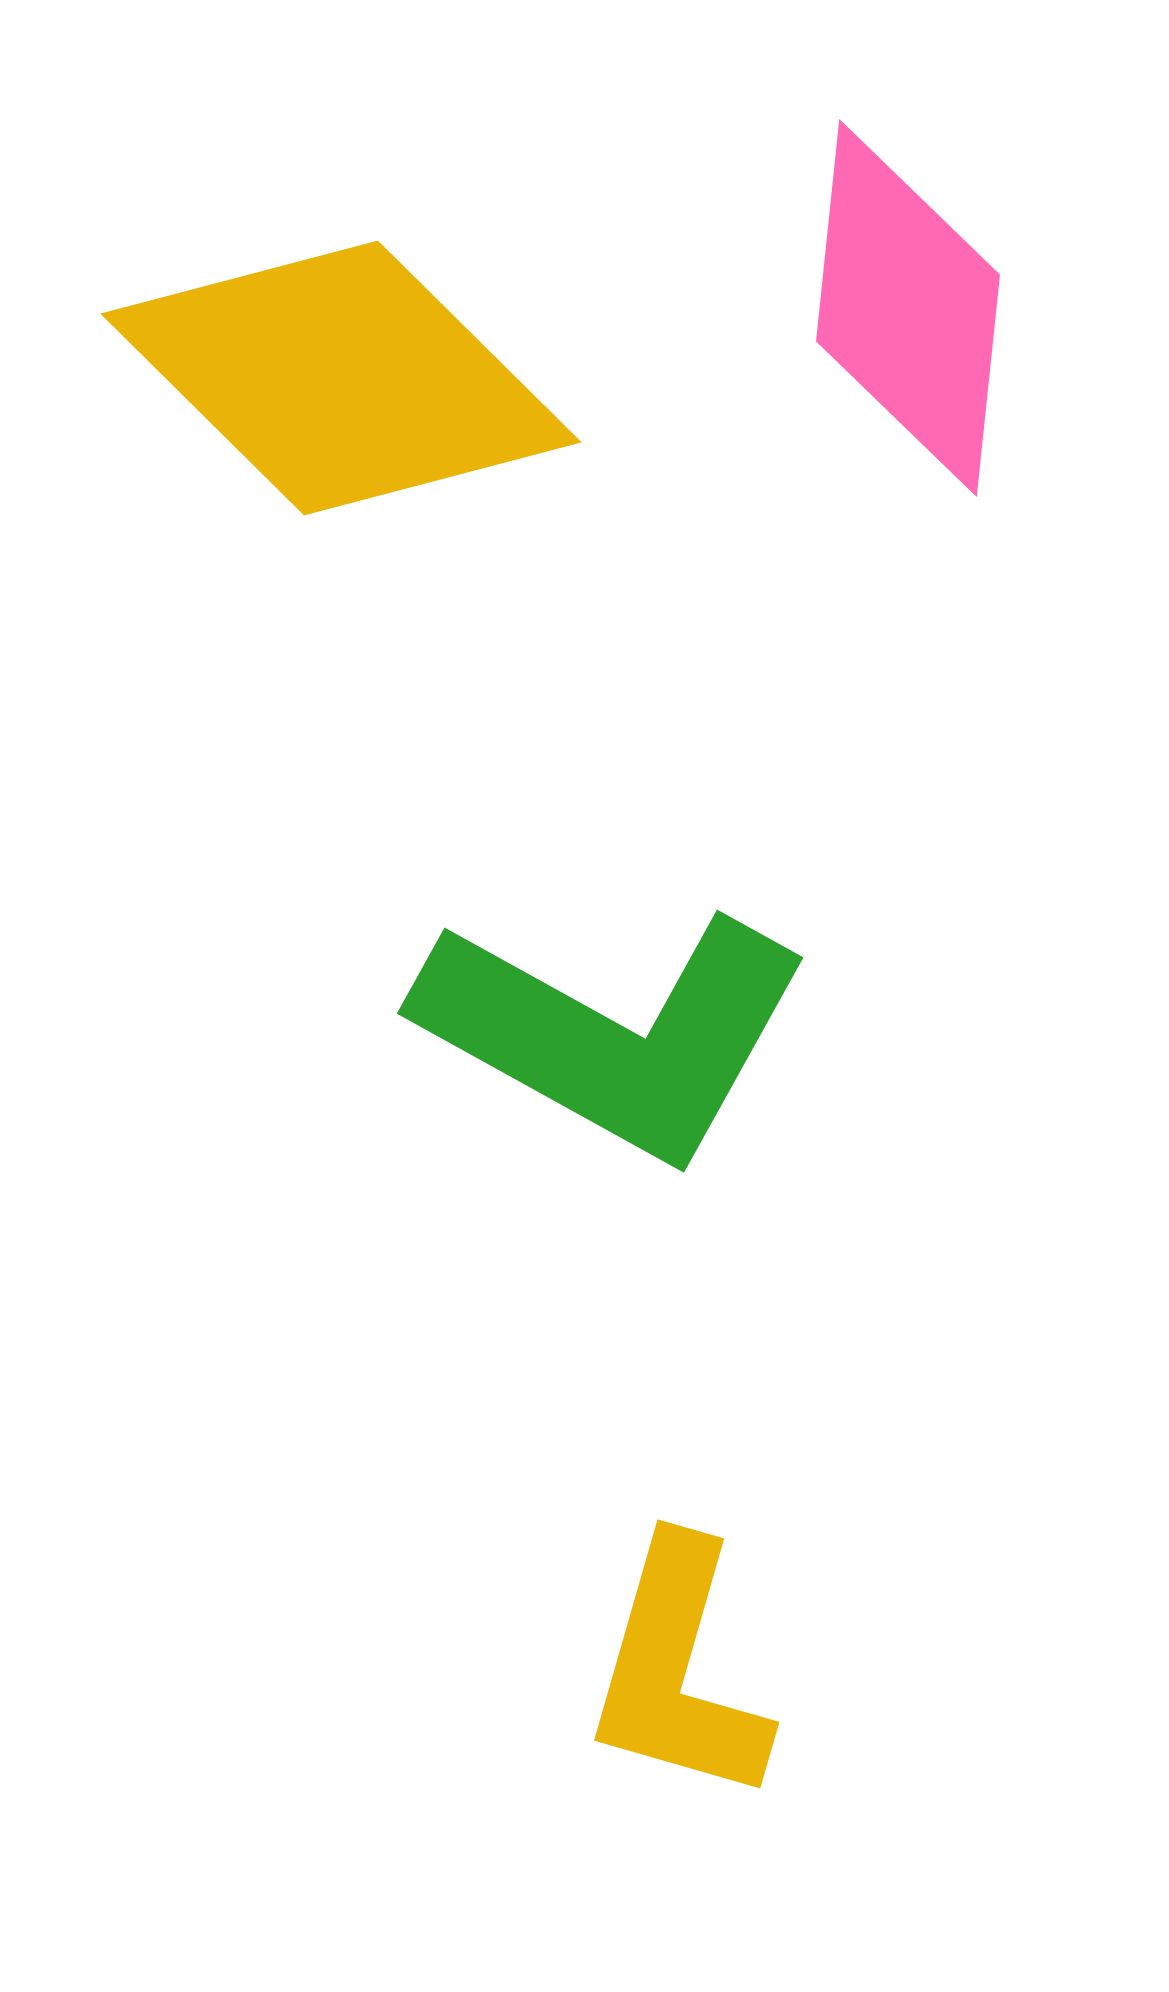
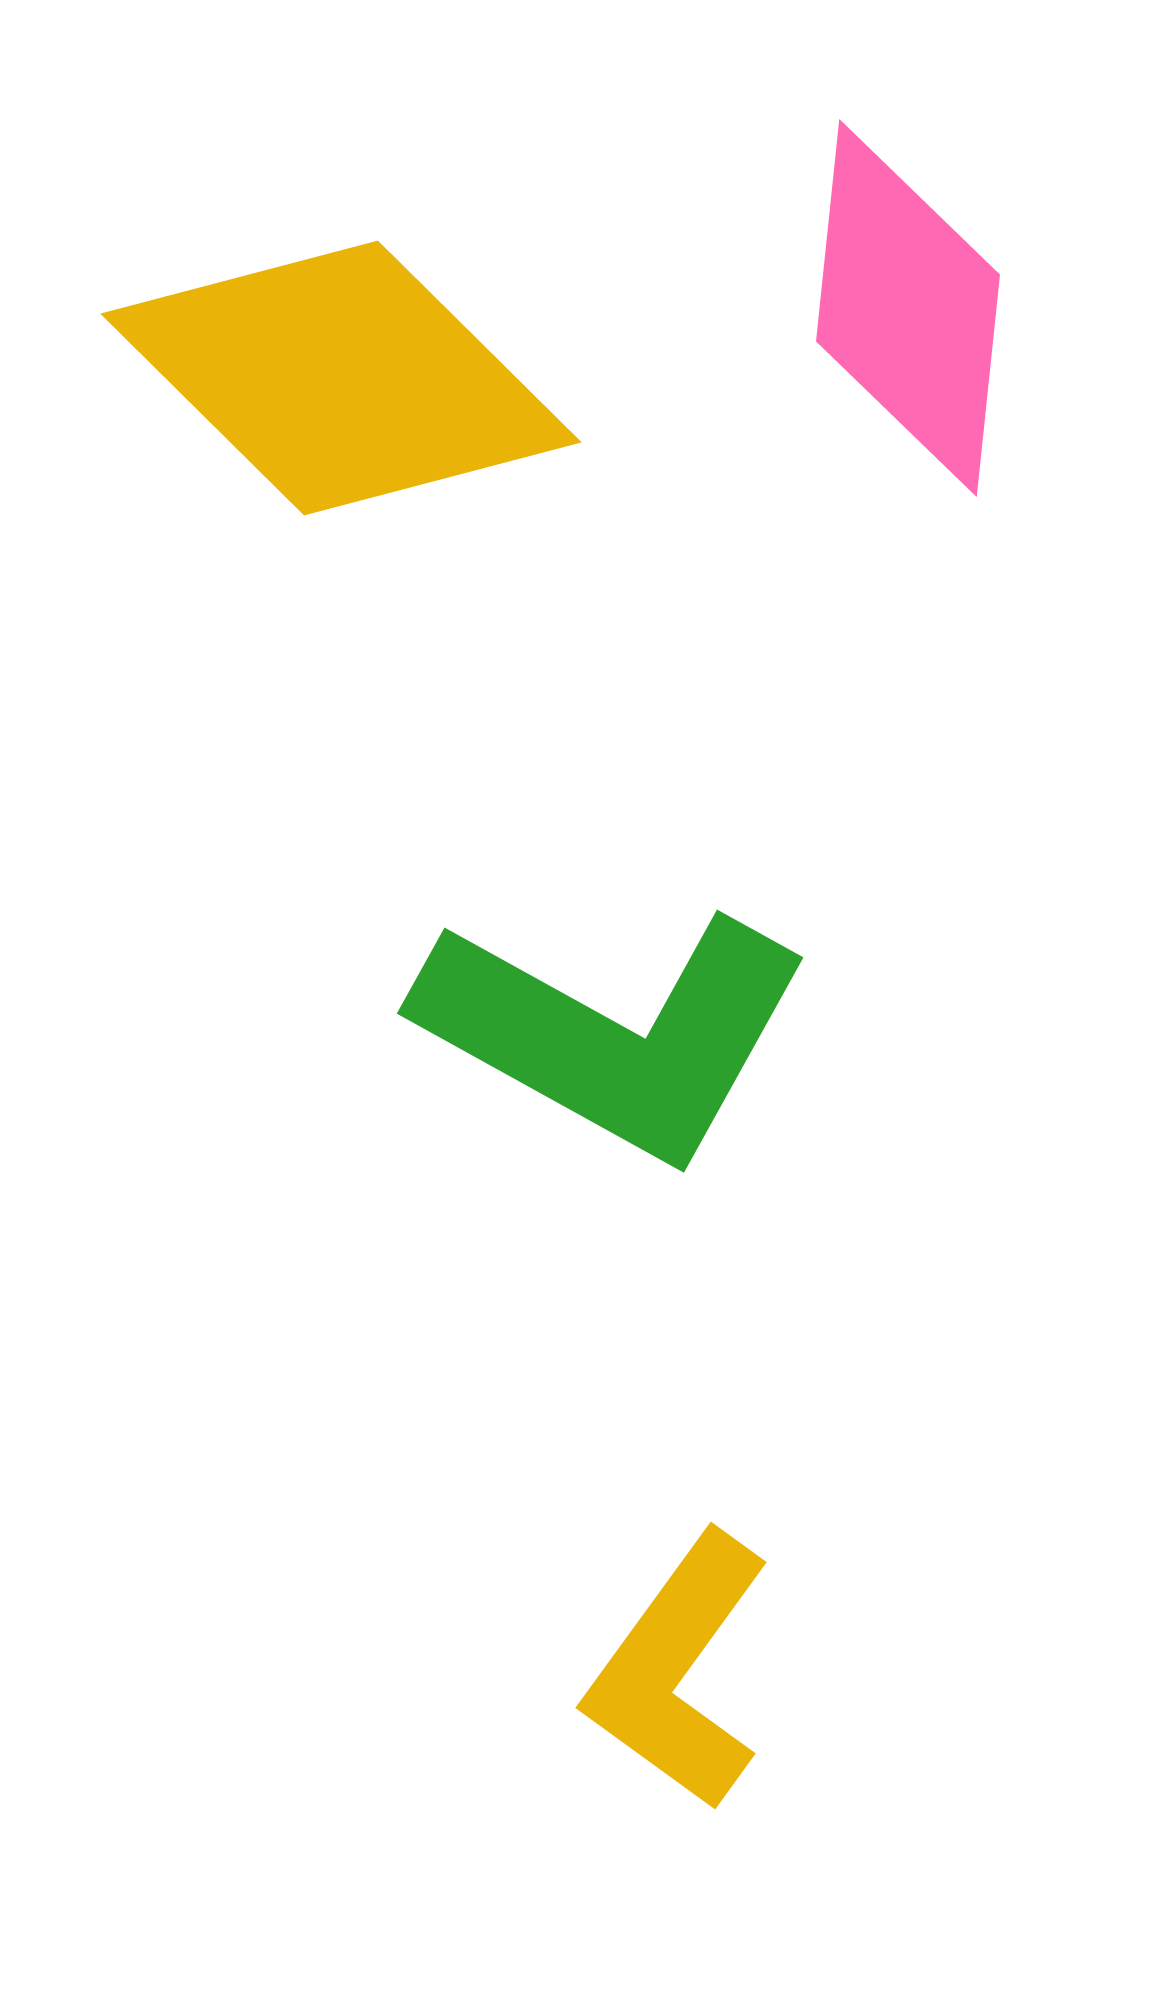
yellow L-shape: rotated 20 degrees clockwise
